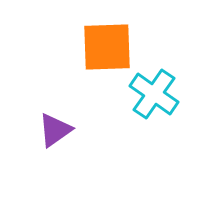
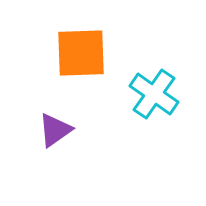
orange square: moved 26 px left, 6 px down
